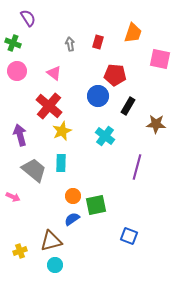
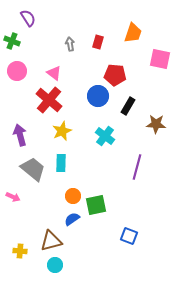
green cross: moved 1 px left, 2 px up
red cross: moved 6 px up
gray trapezoid: moved 1 px left, 1 px up
yellow cross: rotated 24 degrees clockwise
